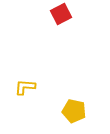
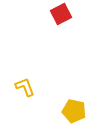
yellow L-shape: rotated 65 degrees clockwise
